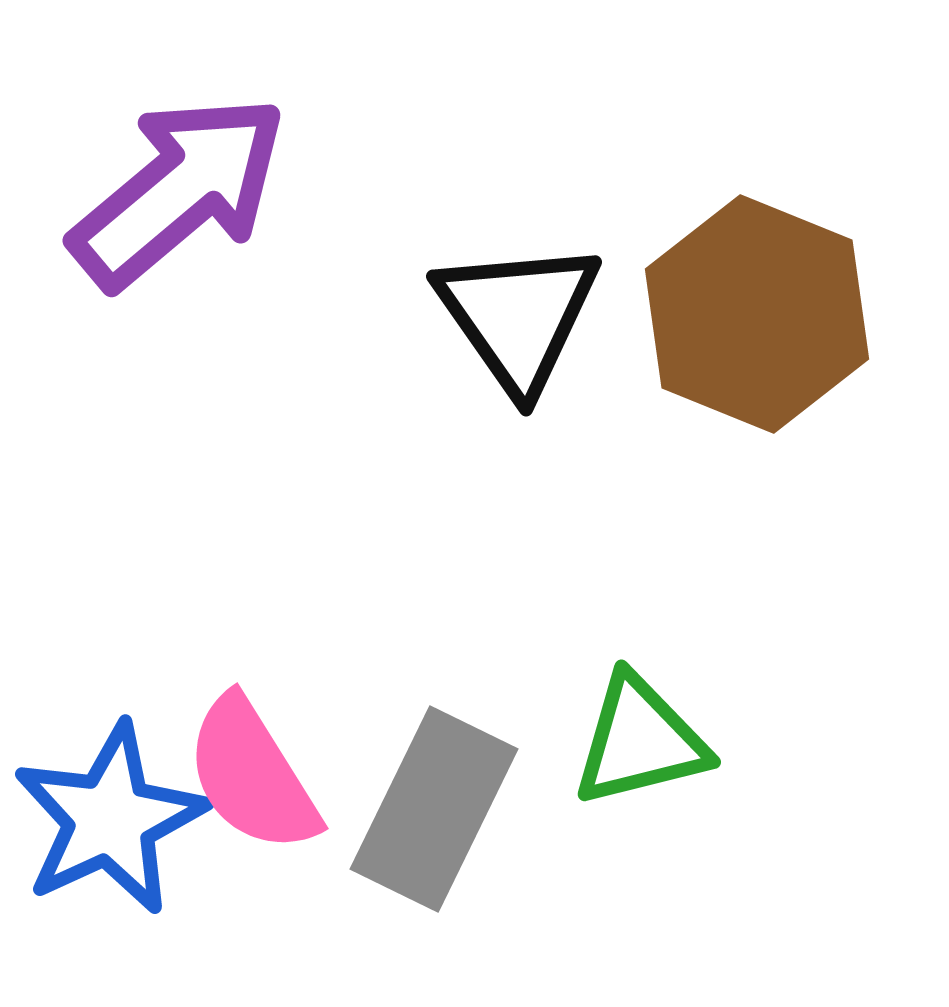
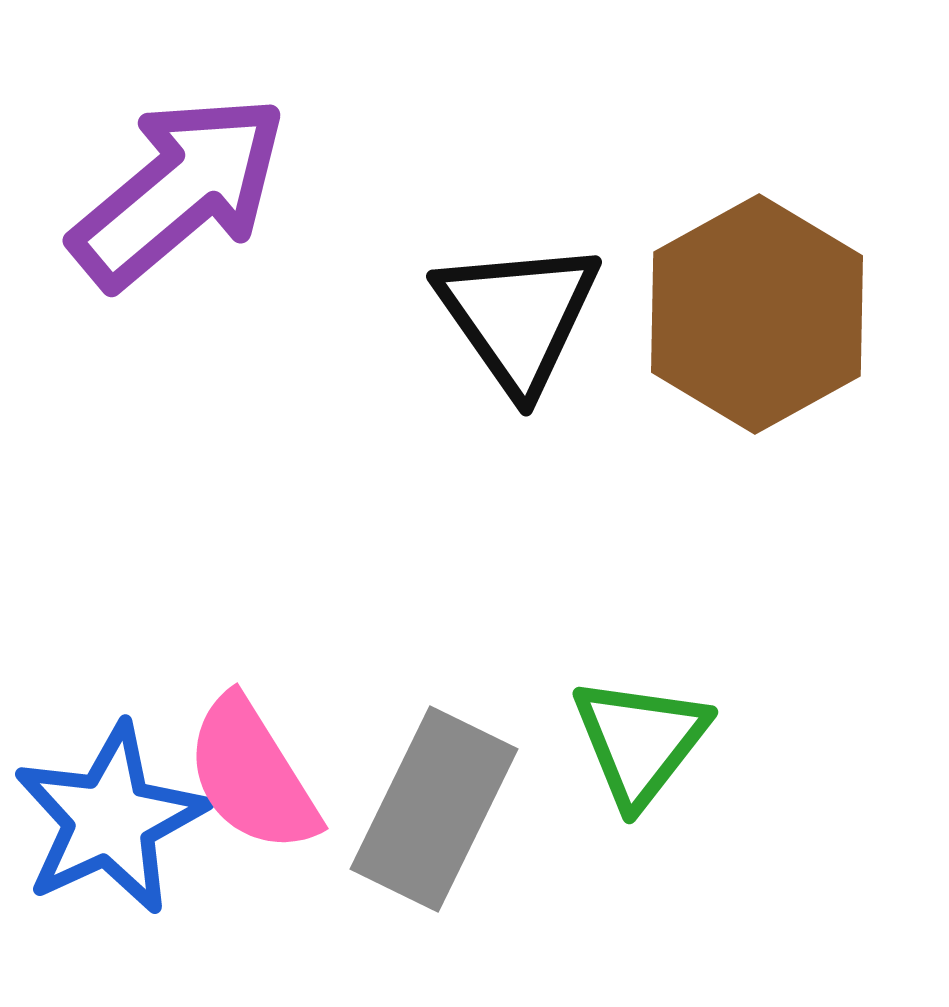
brown hexagon: rotated 9 degrees clockwise
green triangle: rotated 38 degrees counterclockwise
